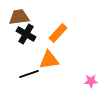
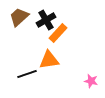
brown trapezoid: rotated 35 degrees counterclockwise
black cross: moved 20 px right, 14 px up; rotated 30 degrees clockwise
black line: moved 2 px left
pink star: rotated 16 degrees clockwise
